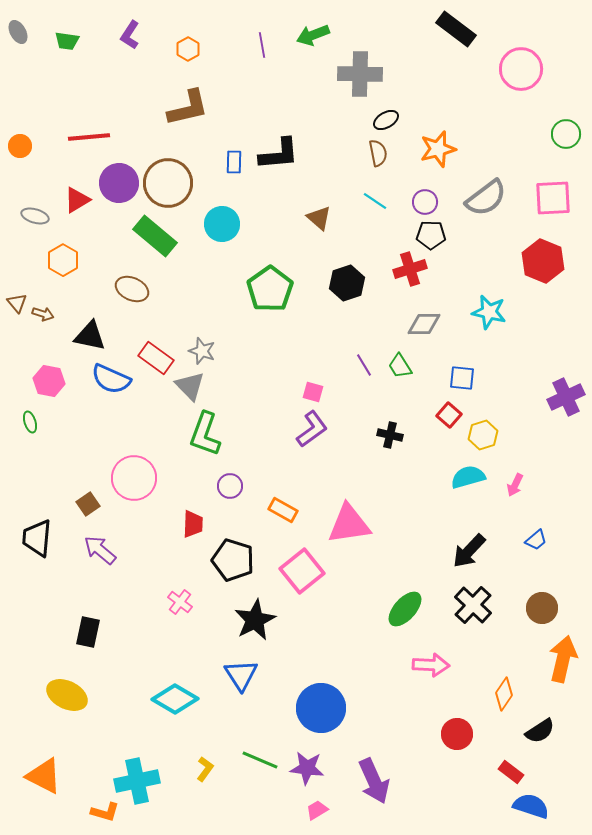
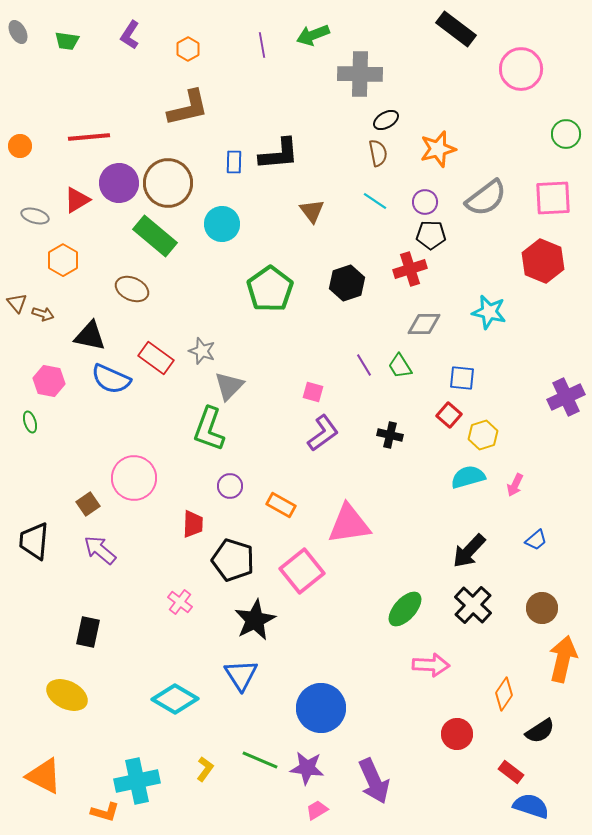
brown triangle at (319, 218): moved 7 px left, 7 px up; rotated 12 degrees clockwise
gray triangle at (190, 386): moved 39 px right; rotated 28 degrees clockwise
purple L-shape at (312, 429): moved 11 px right, 4 px down
green L-shape at (205, 434): moved 4 px right, 5 px up
orange rectangle at (283, 510): moved 2 px left, 5 px up
black trapezoid at (37, 538): moved 3 px left, 3 px down
